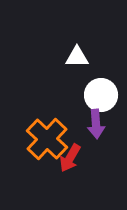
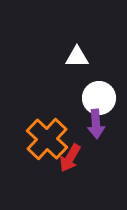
white circle: moved 2 px left, 3 px down
